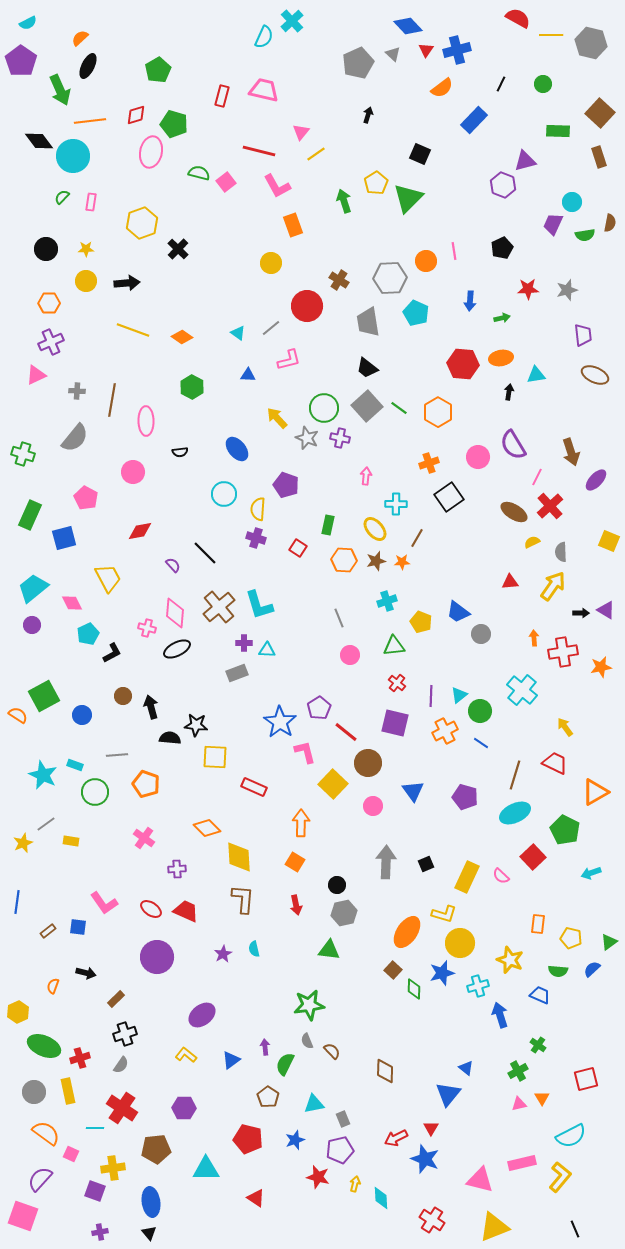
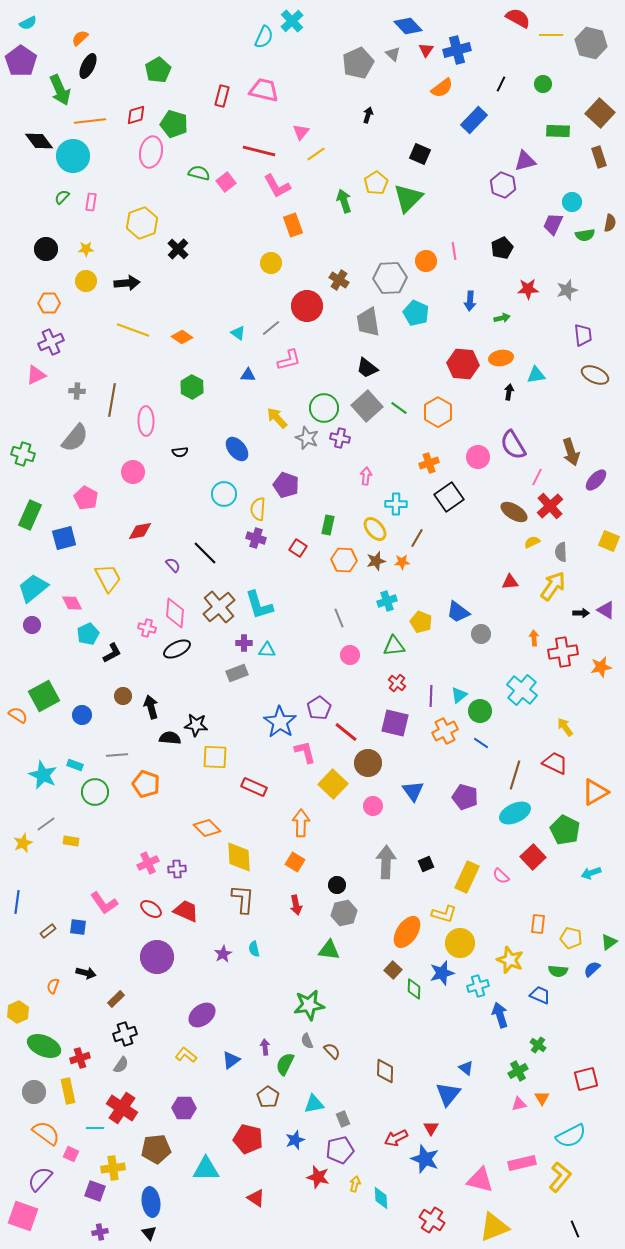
pink cross at (144, 838): moved 4 px right, 25 px down; rotated 30 degrees clockwise
